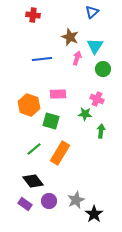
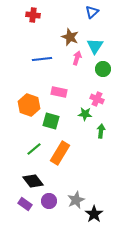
pink rectangle: moved 1 px right, 2 px up; rotated 14 degrees clockwise
